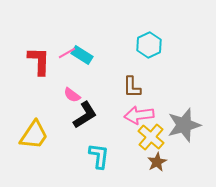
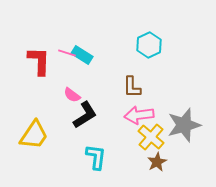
pink line: rotated 48 degrees clockwise
cyan L-shape: moved 3 px left, 1 px down
